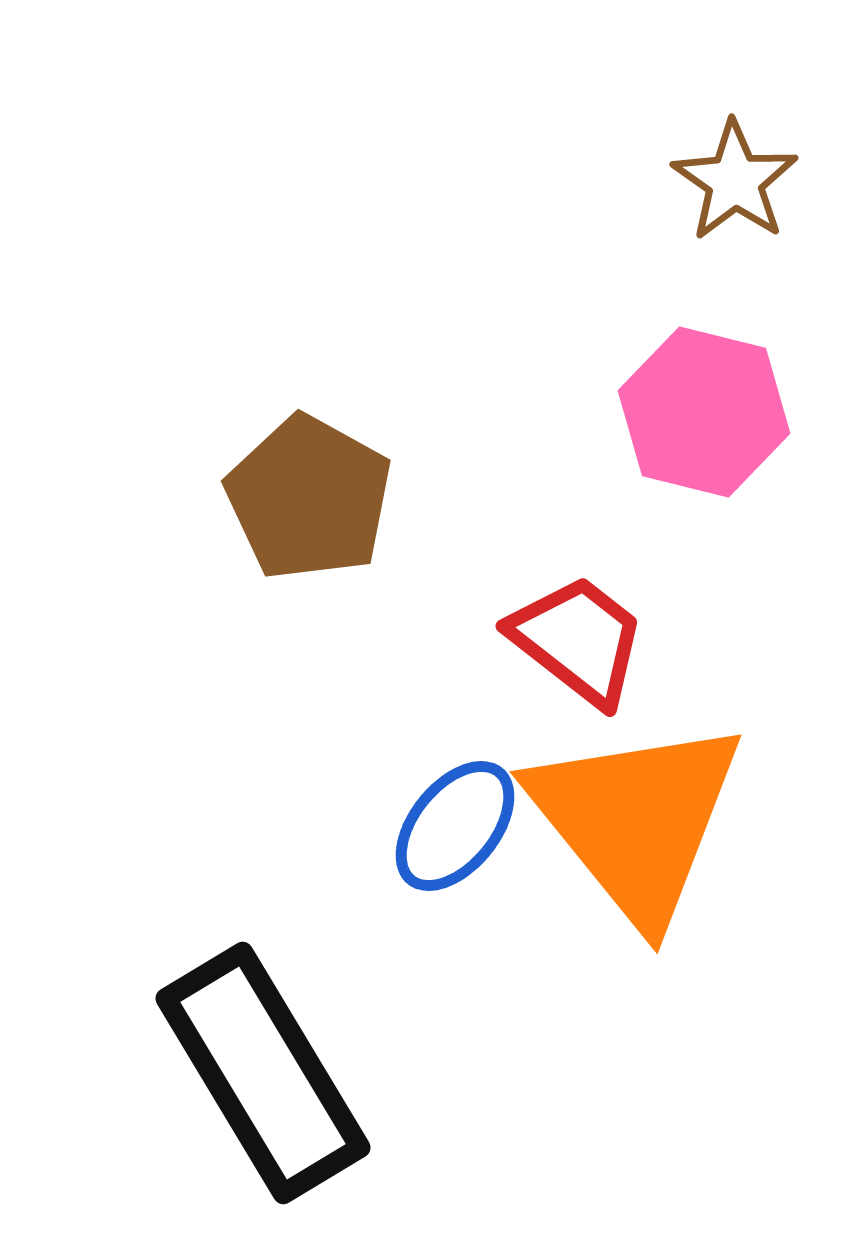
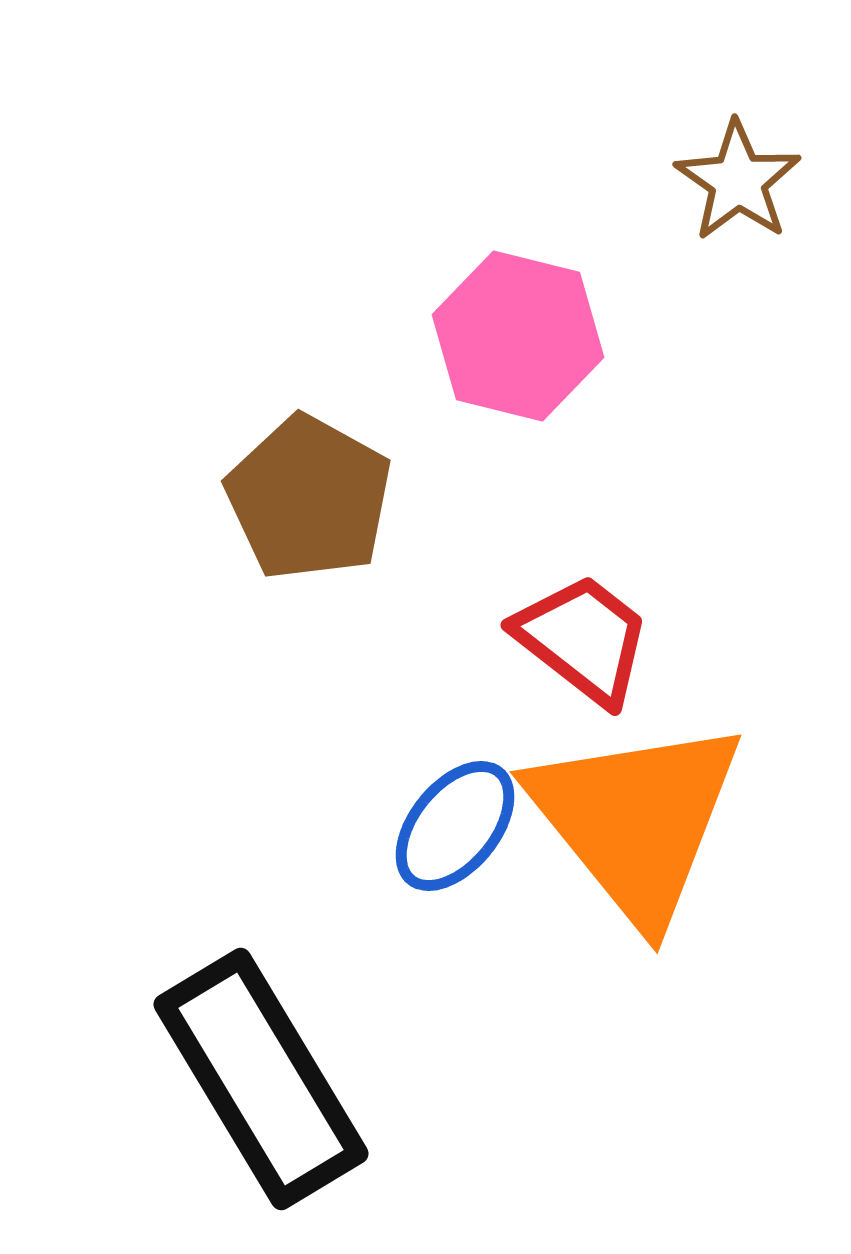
brown star: moved 3 px right
pink hexagon: moved 186 px left, 76 px up
red trapezoid: moved 5 px right, 1 px up
black rectangle: moved 2 px left, 6 px down
